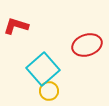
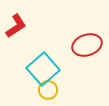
red L-shape: rotated 130 degrees clockwise
yellow circle: moved 1 px left, 1 px up
